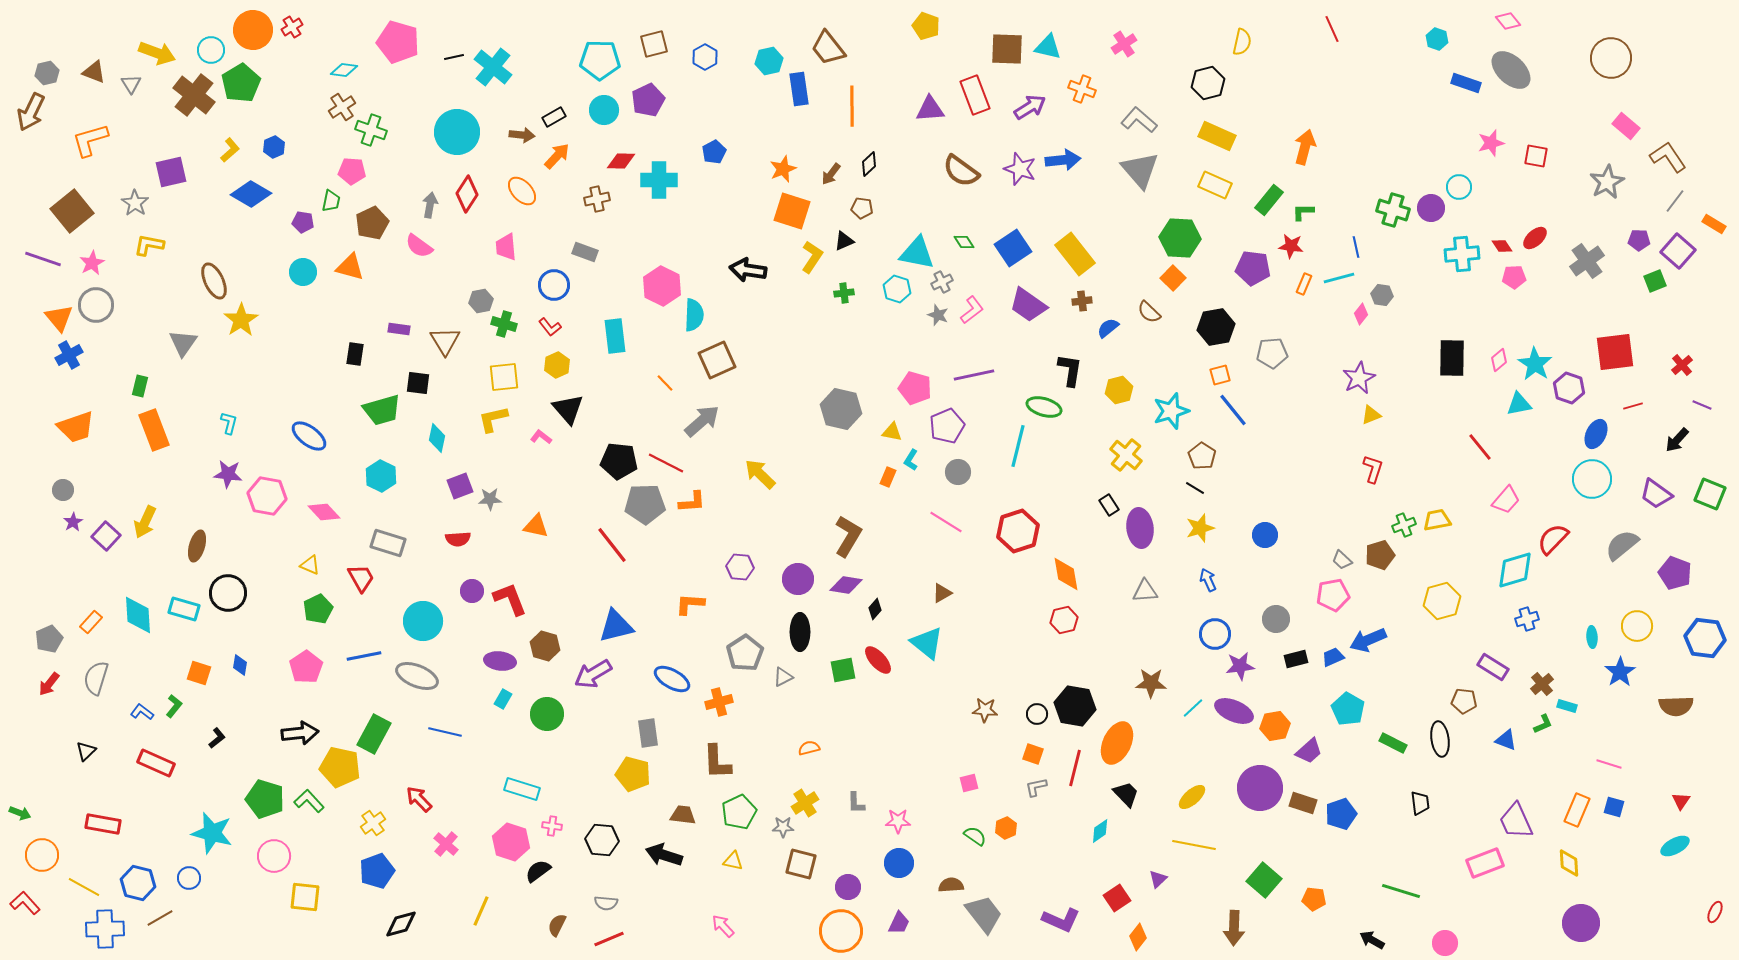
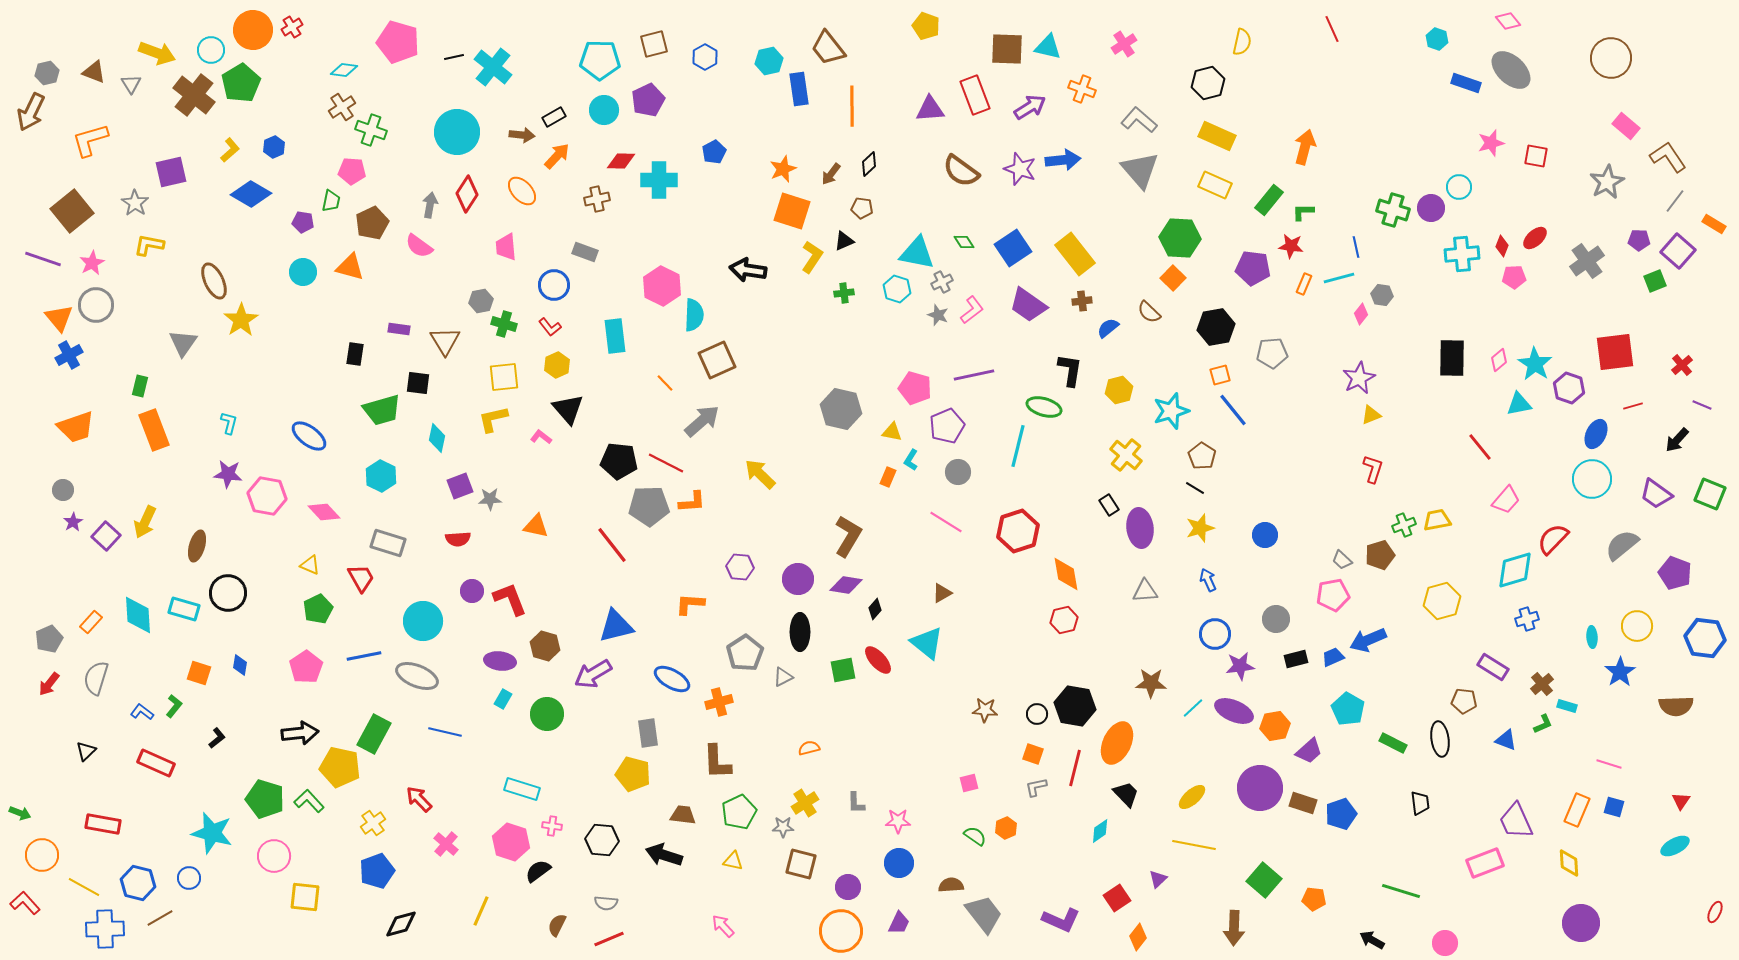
red diamond at (1502, 246): rotated 55 degrees clockwise
gray pentagon at (645, 504): moved 4 px right, 2 px down
